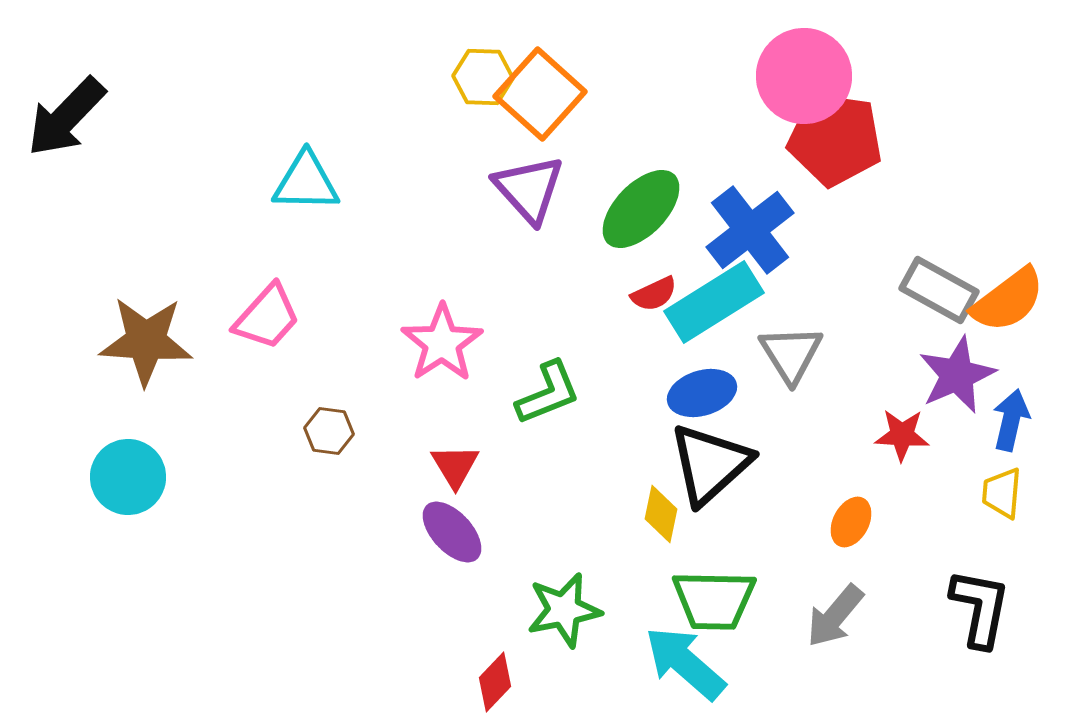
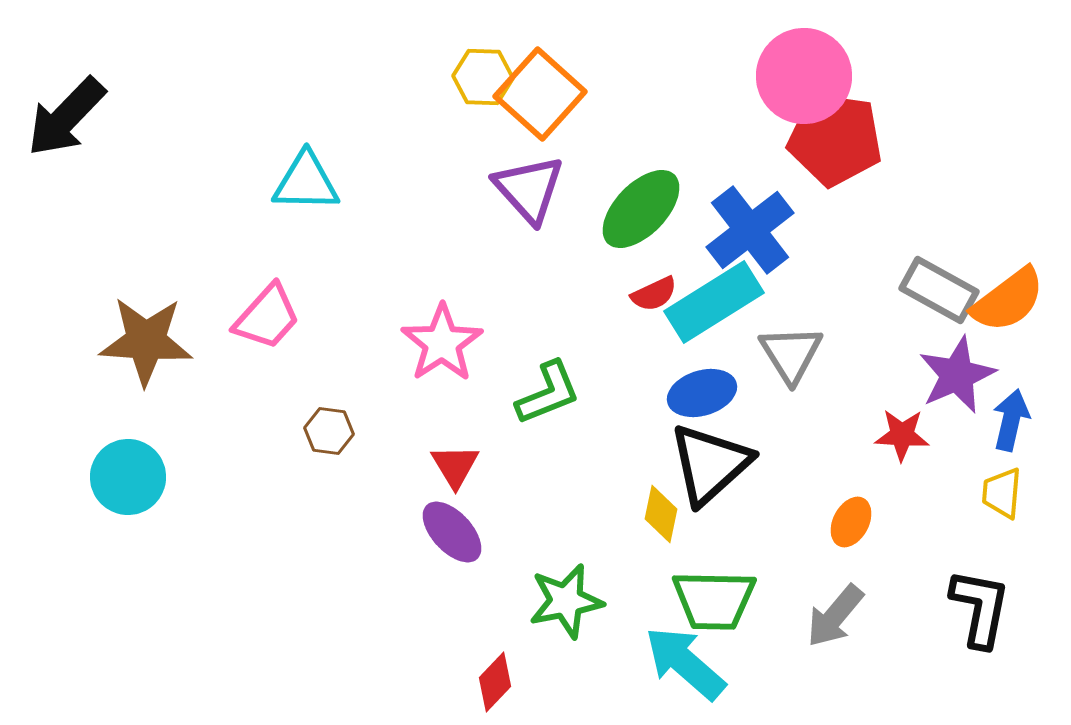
green star: moved 2 px right, 9 px up
